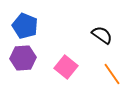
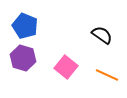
purple hexagon: rotated 20 degrees clockwise
orange line: moved 5 px left, 1 px down; rotated 30 degrees counterclockwise
